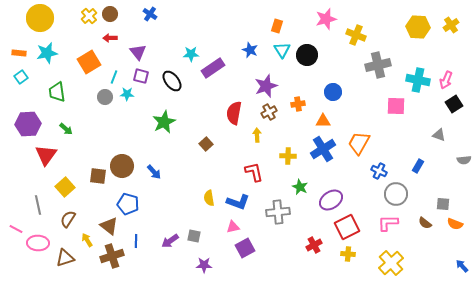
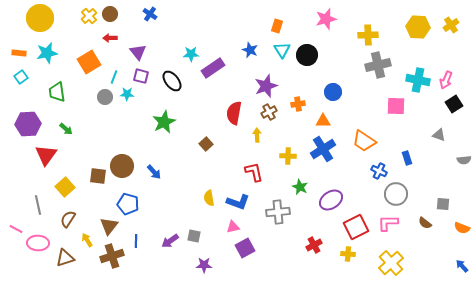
yellow cross at (356, 35): moved 12 px right; rotated 24 degrees counterclockwise
orange trapezoid at (359, 143): moved 5 px right, 2 px up; rotated 85 degrees counterclockwise
blue rectangle at (418, 166): moved 11 px left, 8 px up; rotated 48 degrees counterclockwise
orange semicircle at (455, 224): moved 7 px right, 4 px down
brown triangle at (109, 226): rotated 30 degrees clockwise
red square at (347, 227): moved 9 px right
